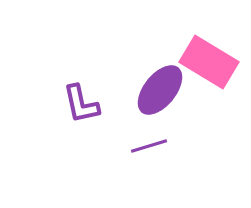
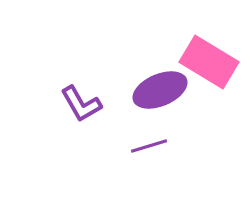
purple ellipse: rotated 28 degrees clockwise
purple L-shape: rotated 18 degrees counterclockwise
